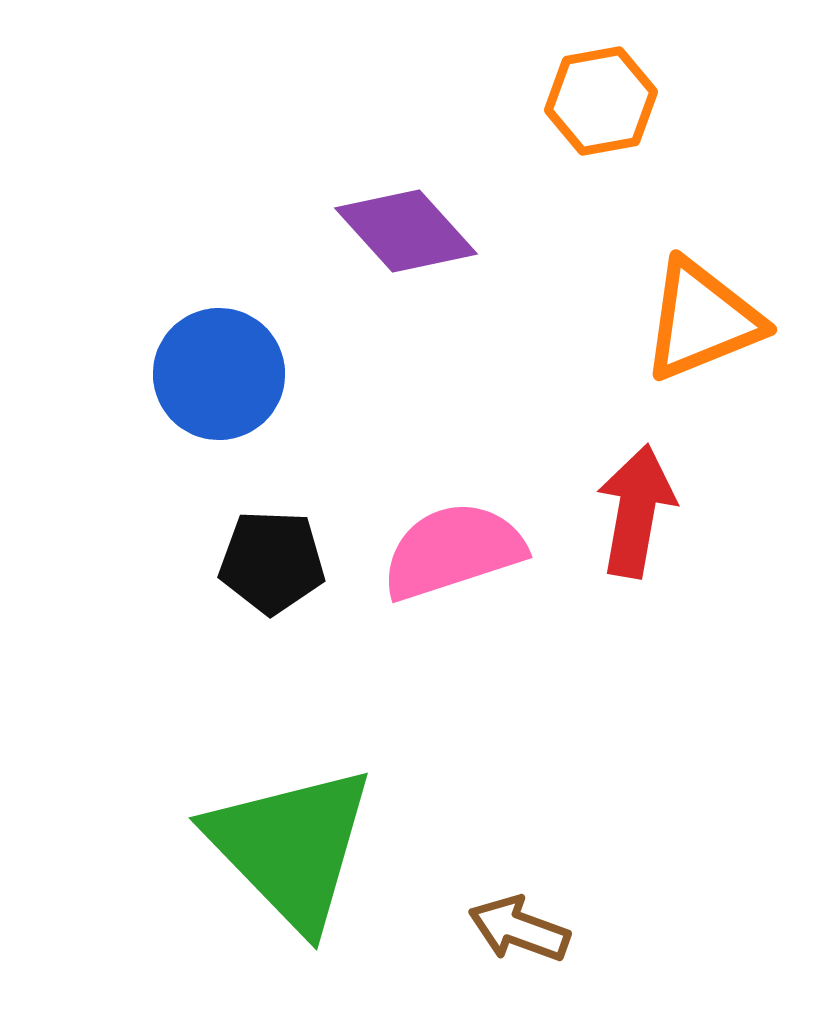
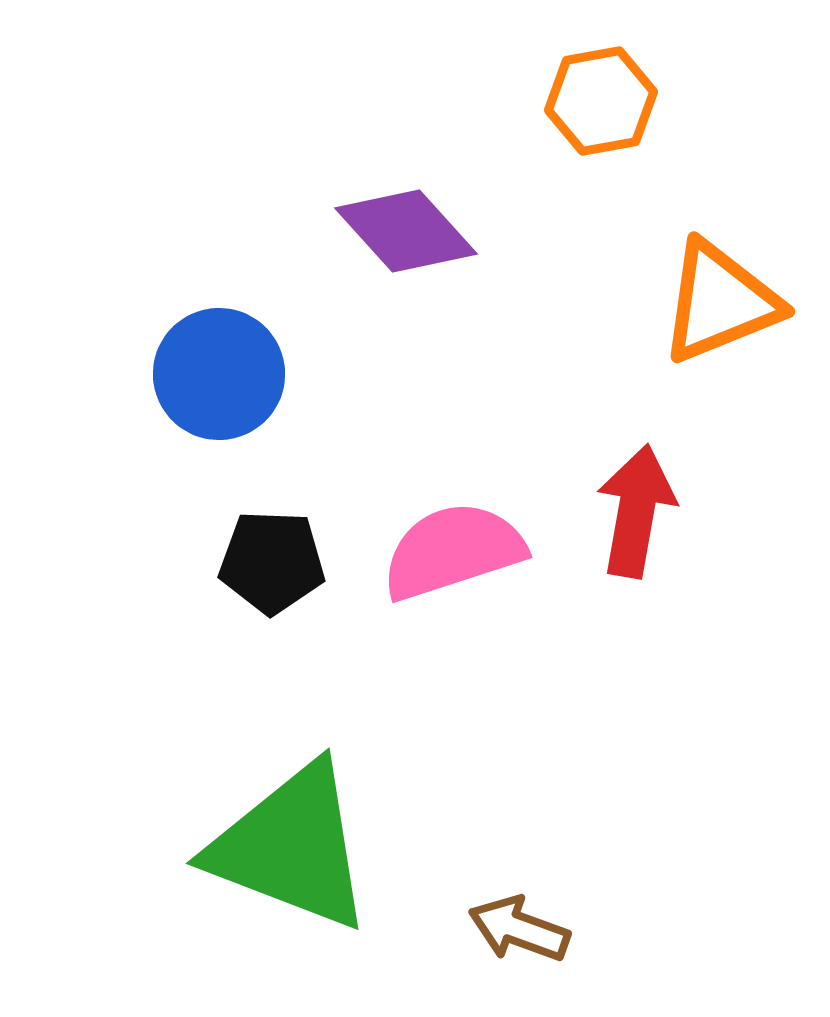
orange triangle: moved 18 px right, 18 px up
green triangle: rotated 25 degrees counterclockwise
